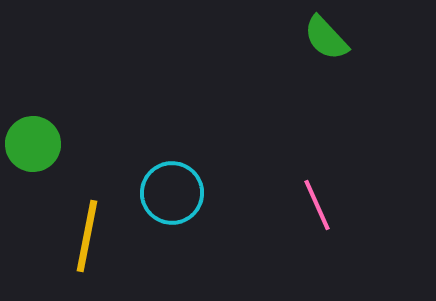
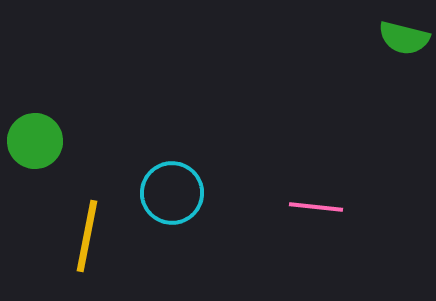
green semicircle: moved 78 px right; rotated 33 degrees counterclockwise
green circle: moved 2 px right, 3 px up
pink line: moved 1 px left, 2 px down; rotated 60 degrees counterclockwise
